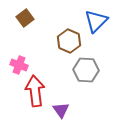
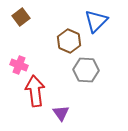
brown square: moved 4 px left, 1 px up
purple triangle: moved 3 px down
